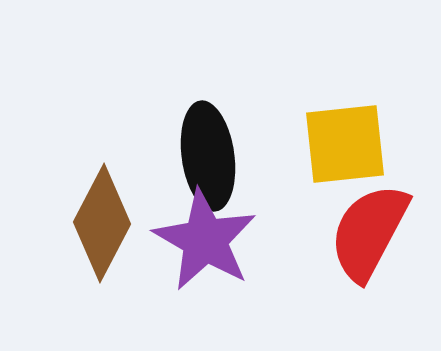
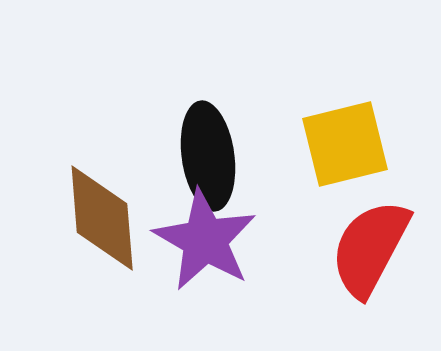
yellow square: rotated 8 degrees counterclockwise
brown diamond: moved 5 px up; rotated 32 degrees counterclockwise
red semicircle: moved 1 px right, 16 px down
